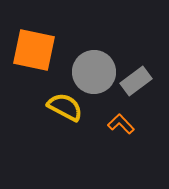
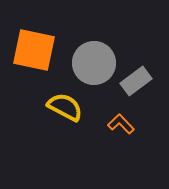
gray circle: moved 9 px up
